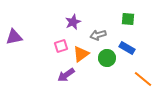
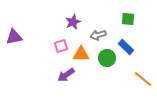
blue rectangle: moved 1 px left, 1 px up; rotated 14 degrees clockwise
orange triangle: rotated 36 degrees clockwise
